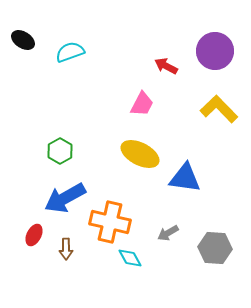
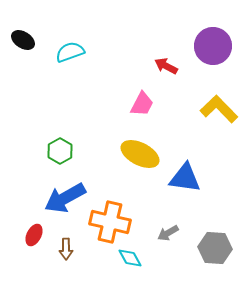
purple circle: moved 2 px left, 5 px up
